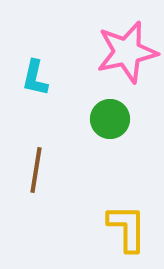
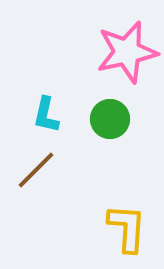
cyan L-shape: moved 11 px right, 37 px down
brown line: rotated 36 degrees clockwise
yellow L-shape: rotated 4 degrees clockwise
